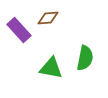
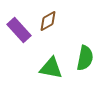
brown diamond: moved 3 px down; rotated 25 degrees counterclockwise
